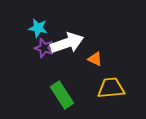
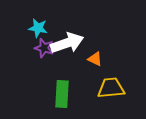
green rectangle: moved 1 px up; rotated 36 degrees clockwise
